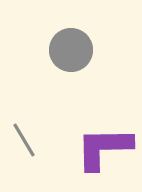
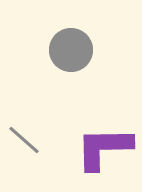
gray line: rotated 18 degrees counterclockwise
